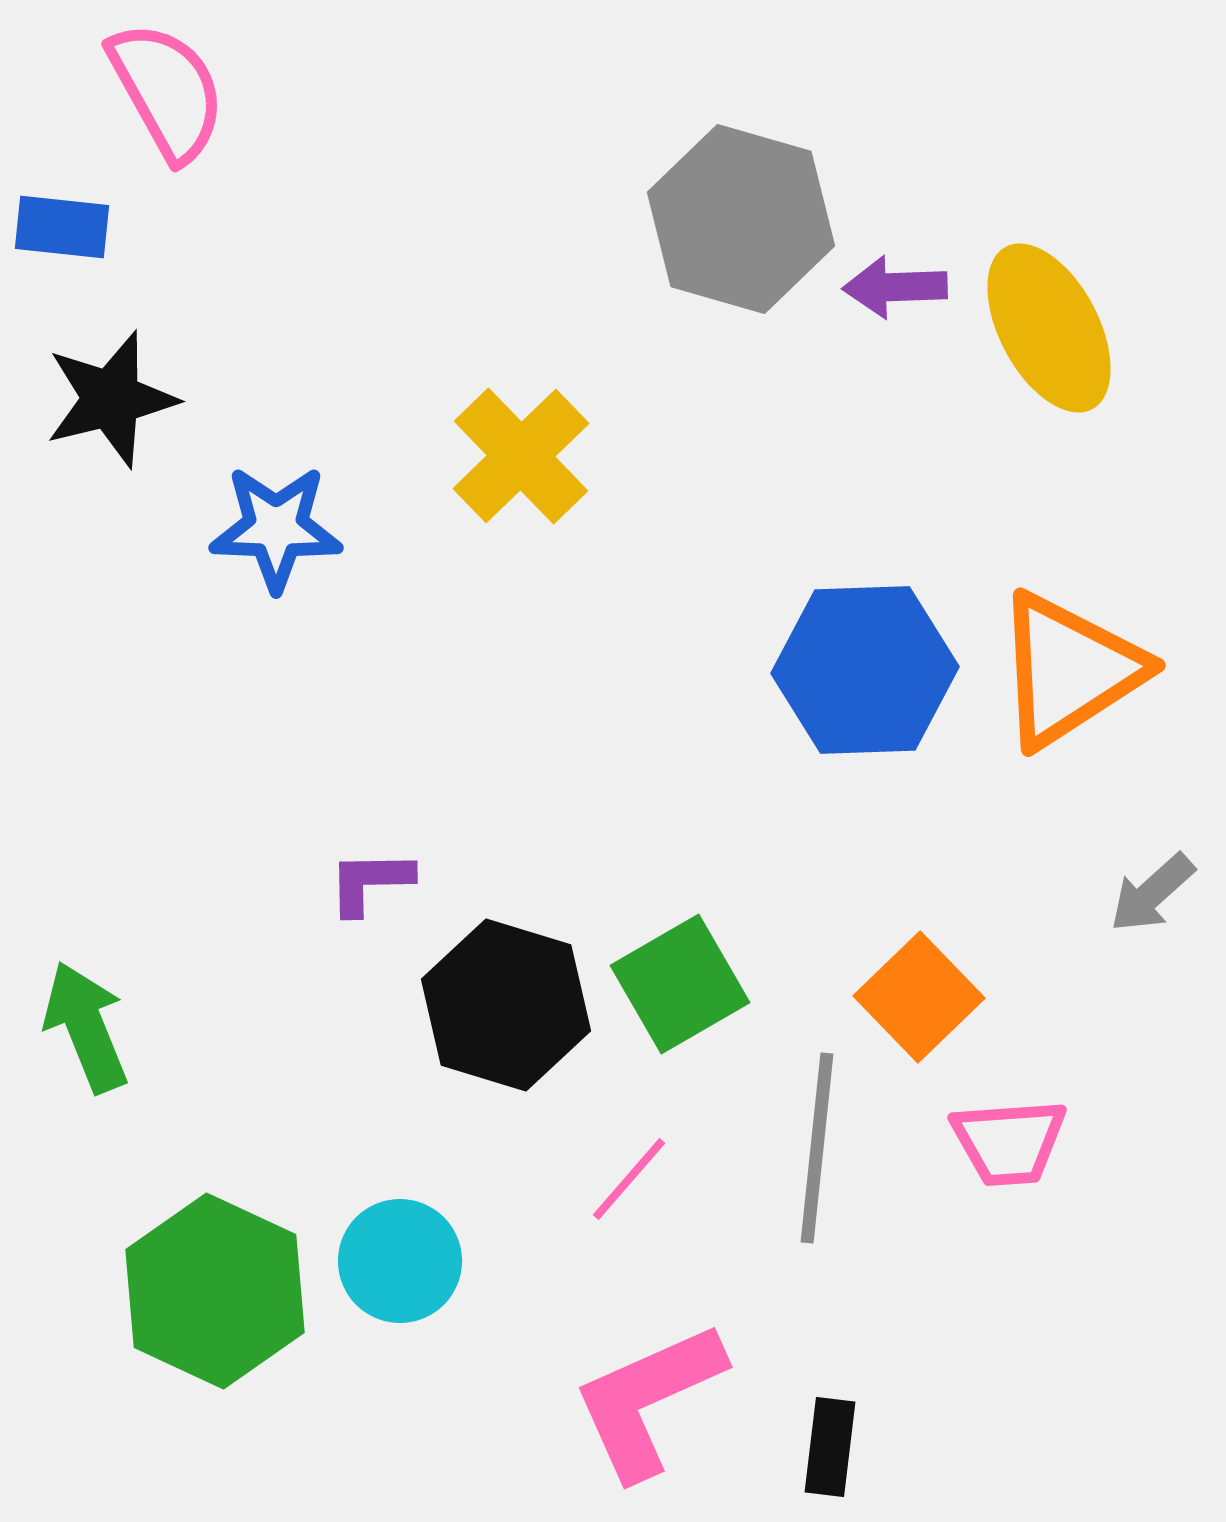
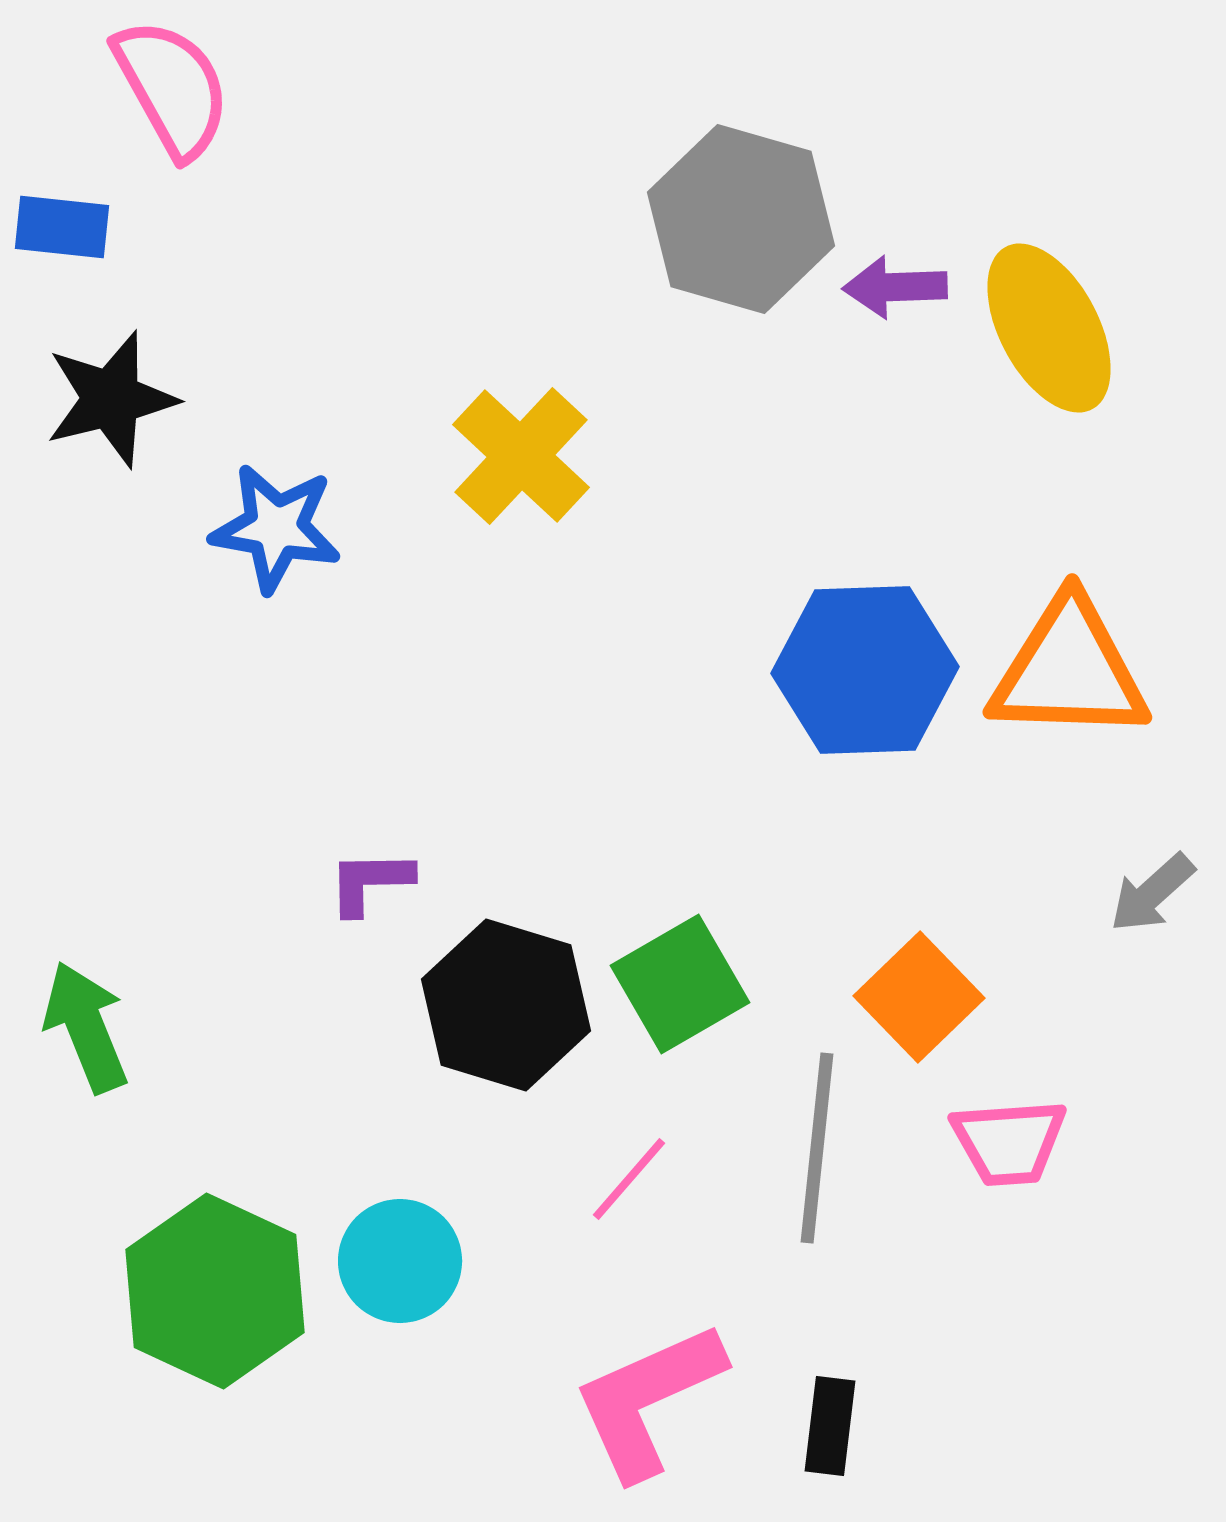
pink semicircle: moved 5 px right, 3 px up
yellow cross: rotated 3 degrees counterclockwise
blue star: rotated 8 degrees clockwise
orange triangle: rotated 35 degrees clockwise
black rectangle: moved 21 px up
